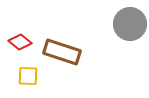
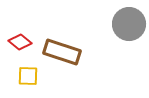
gray circle: moved 1 px left
